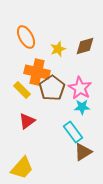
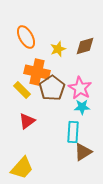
cyan rectangle: rotated 40 degrees clockwise
